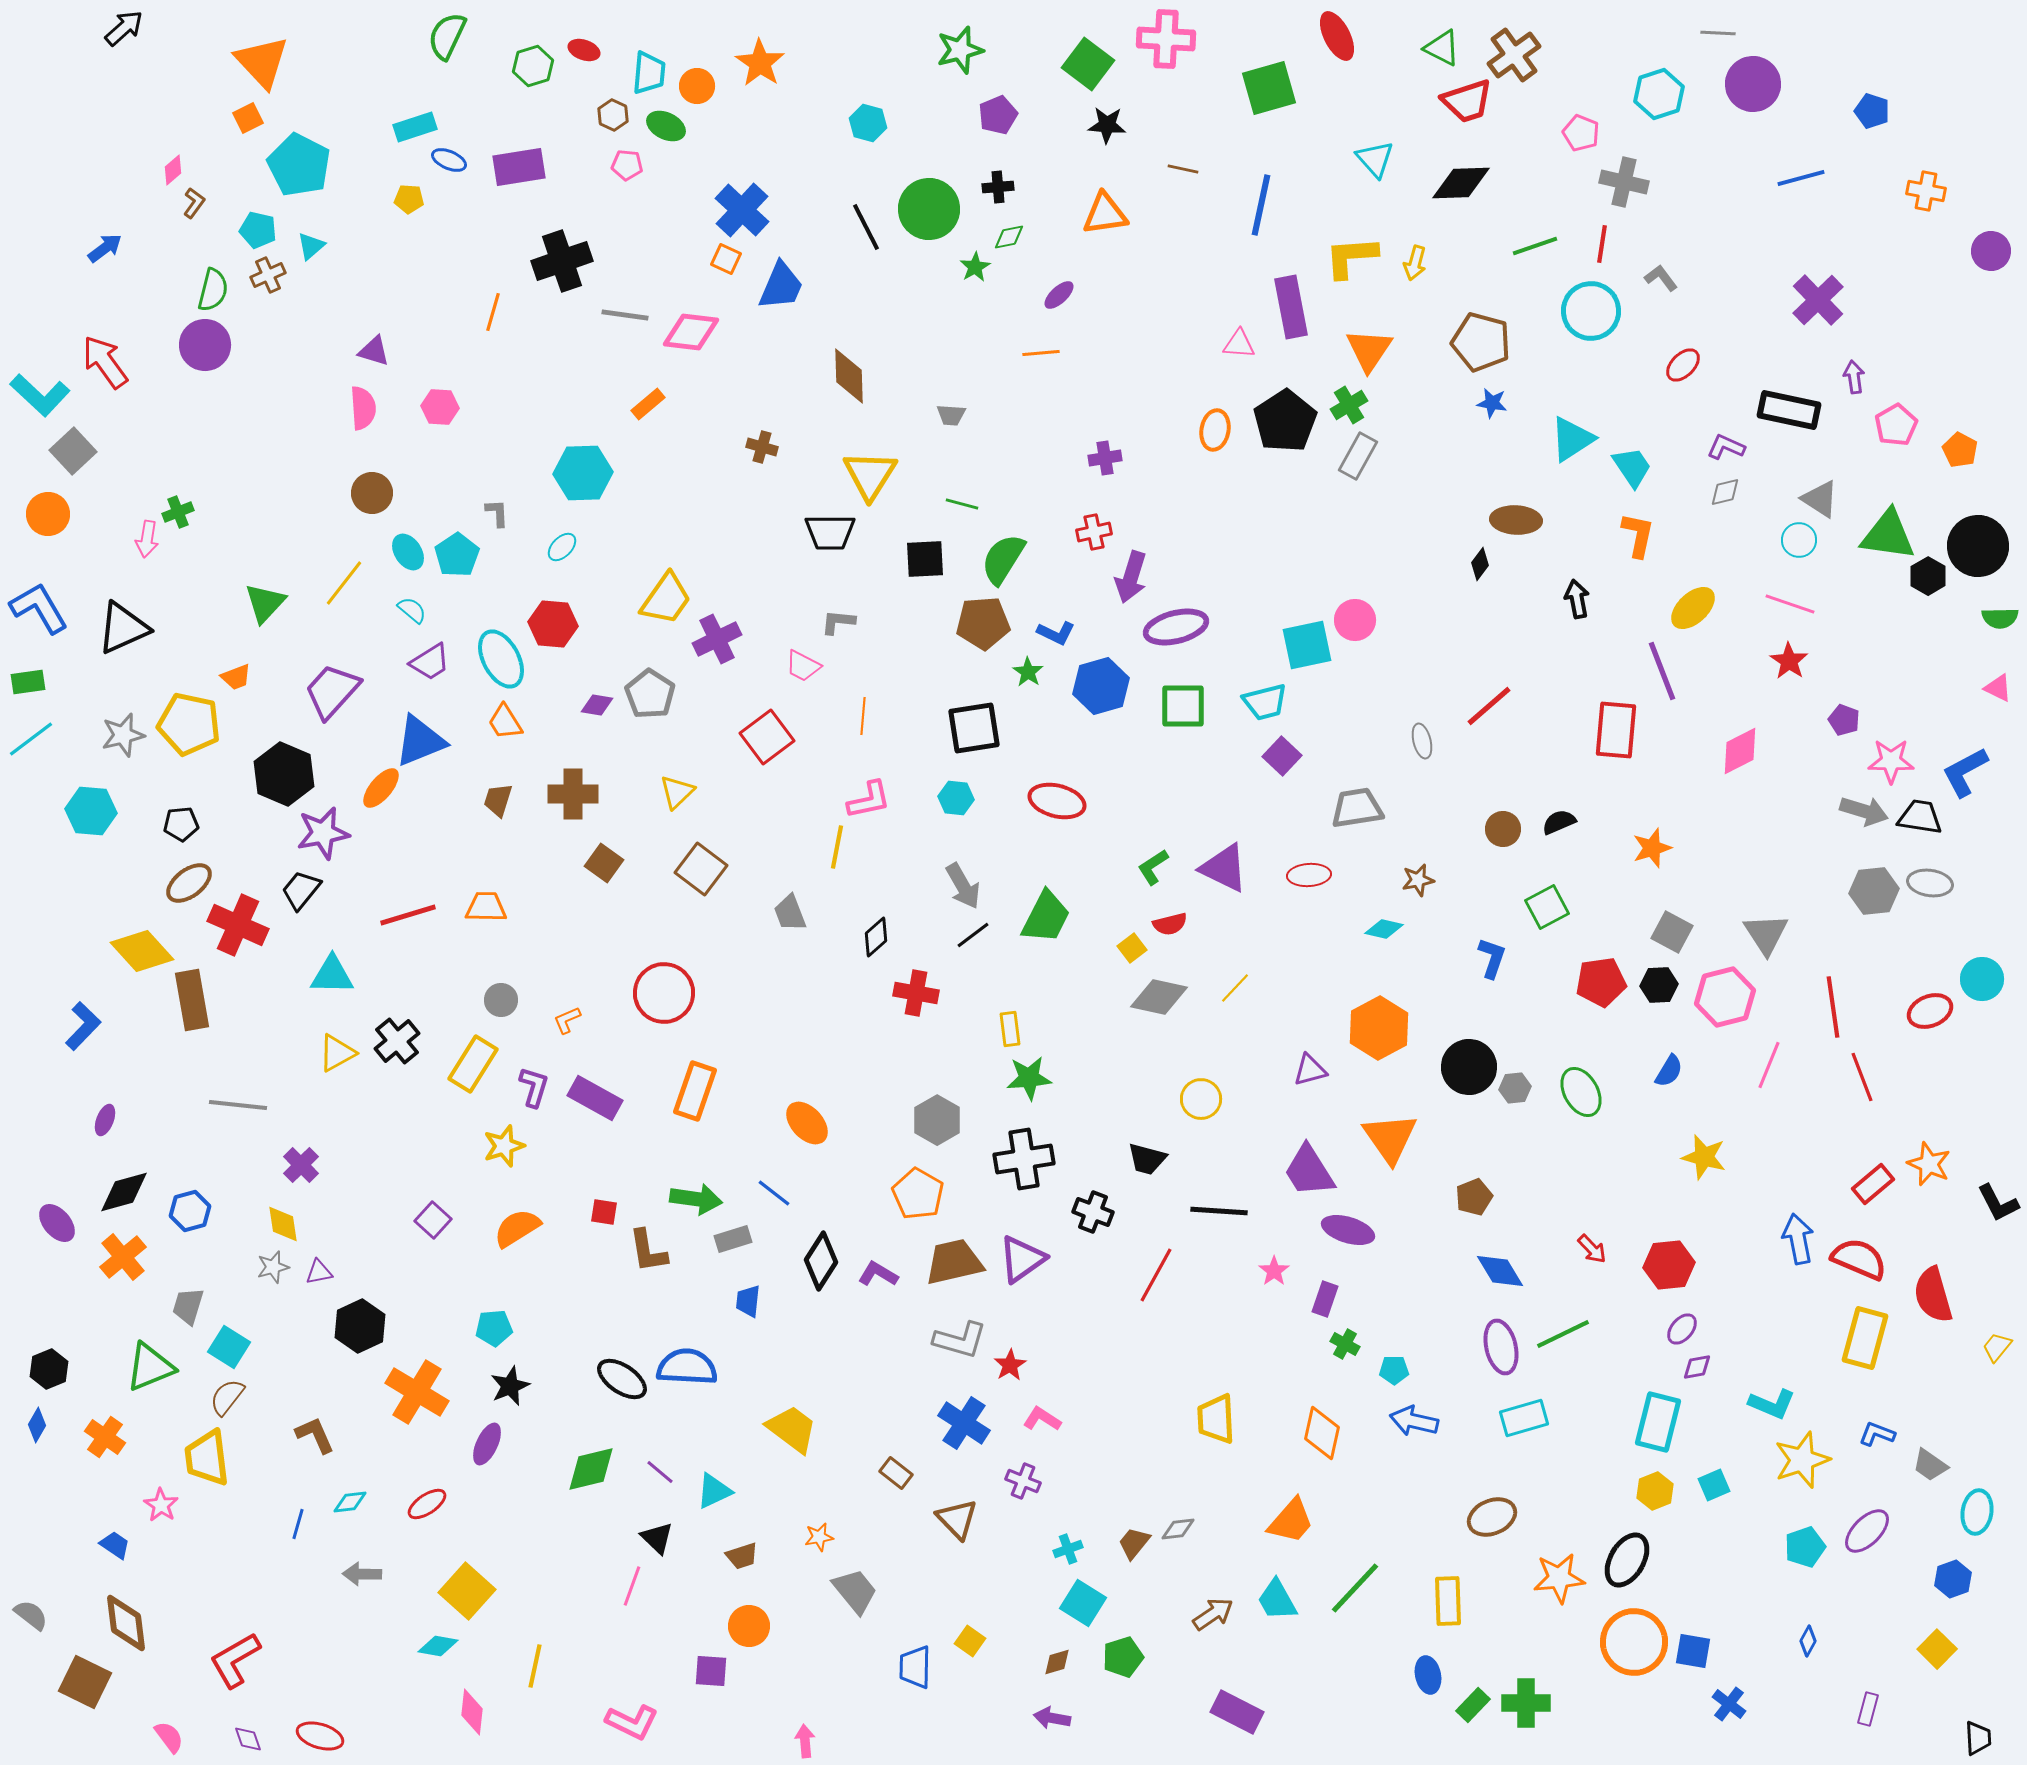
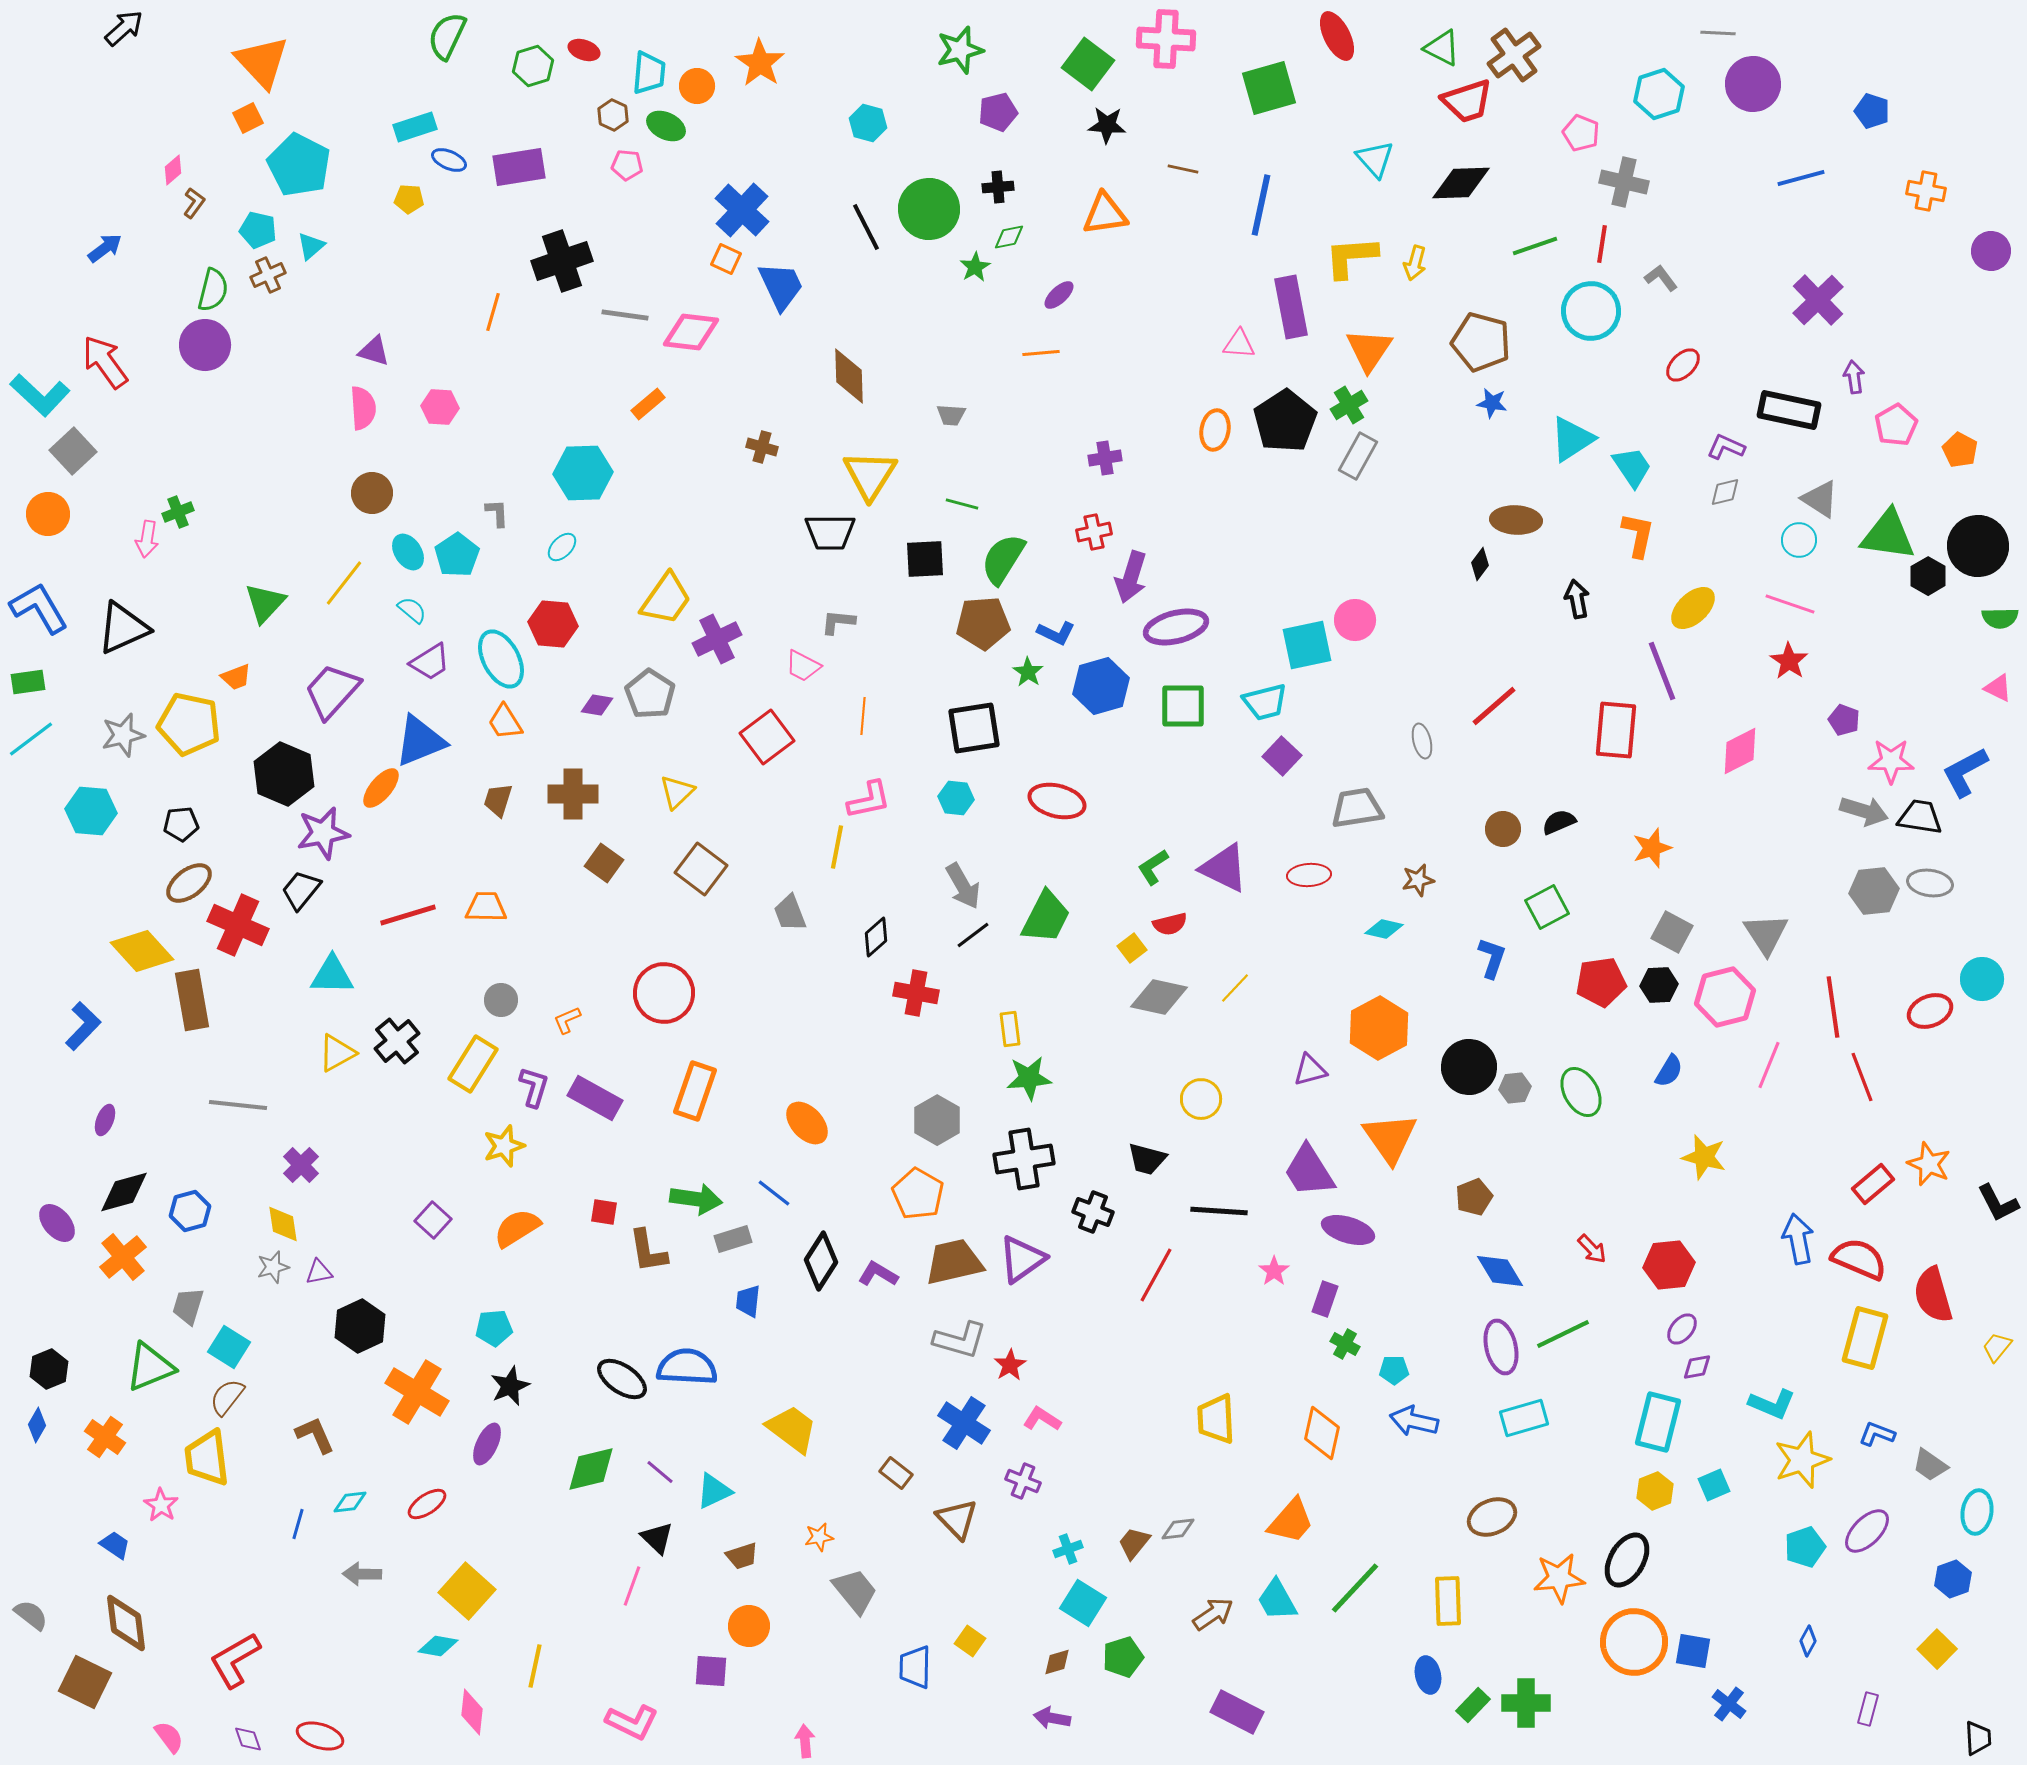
purple pentagon at (998, 115): moved 3 px up; rotated 9 degrees clockwise
blue trapezoid at (781, 286): rotated 48 degrees counterclockwise
red line at (1489, 706): moved 5 px right
